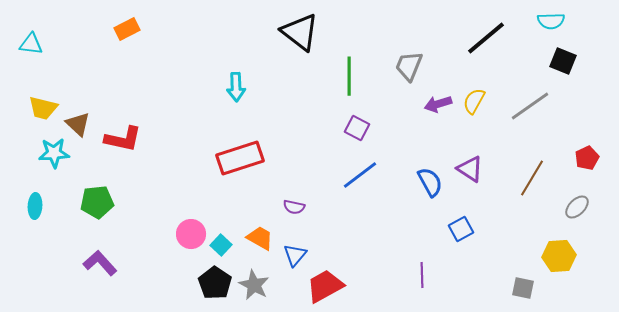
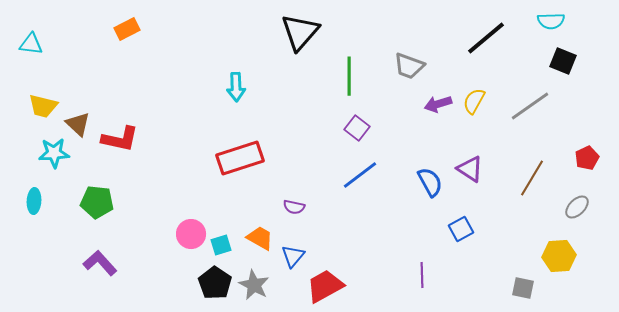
black triangle: rotated 33 degrees clockwise
gray trapezoid: rotated 92 degrees counterclockwise
yellow trapezoid: moved 2 px up
purple square: rotated 10 degrees clockwise
red L-shape: moved 3 px left
green pentagon: rotated 12 degrees clockwise
cyan ellipse: moved 1 px left, 5 px up
cyan square: rotated 30 degrees clockwise
blue triangle: moved 2 px left, 1 px down
